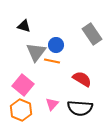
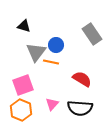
orange line: moved 1 px left, 1 px down
pink square: rotated 30 degrees clockwise
